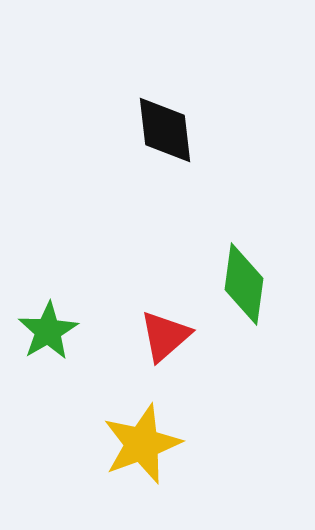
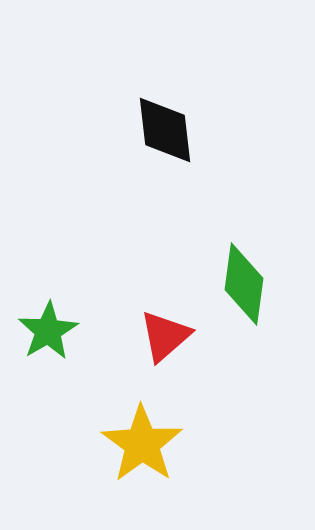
yellow star: rotated 16 degrees counterclockwise
